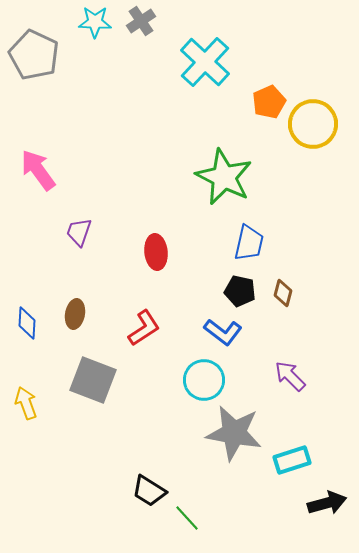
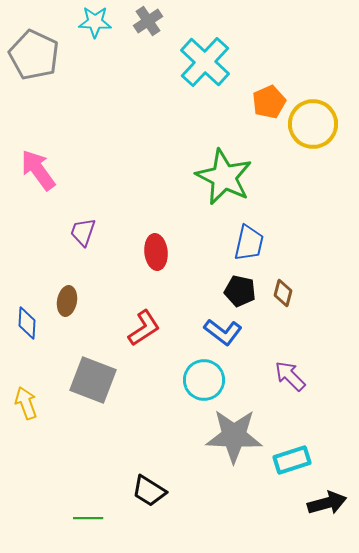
gray cross: moved 7 px right
purple trapezoid: moved 4 px right
brown ellipse: moved 8 px left, 13 px up
gray star: moved 3 px down; rotated 8 degrees counterclockwise
green line: moved 99 px left; rotated 48 degrees counterclockwise
